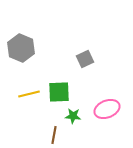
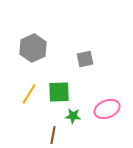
gray hexagon: moved 12 px right; rotated 12 degrees clockwise
gray square: rotated 12 degrees clockwise
yellow line: rotated 45 degrees counterclockwise
brown line: moved 1 px left
